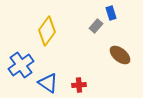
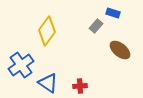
blue rectangle: moved 2 px right; rotated 56 degrees counterclockwise
brown ellipse: moved 5 px up
red cross: moved 1 px right, 1 px down
